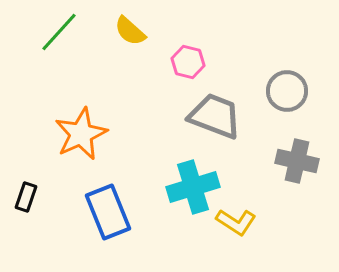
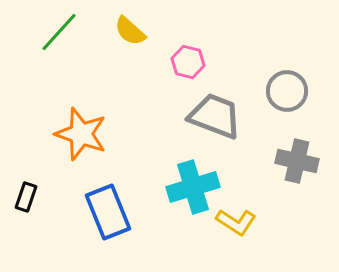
orange star: rotated 28 degrees counterclockwise
